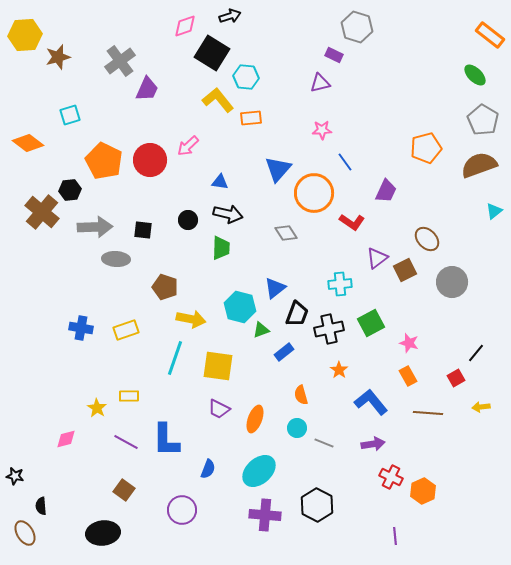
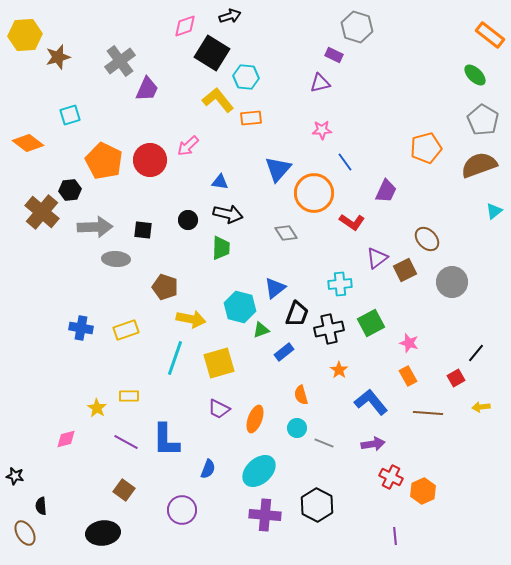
yellow square at (218, 366): moved 1 px right, 3 px up; rotated 24 degrees counterclockwise
